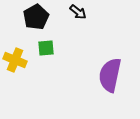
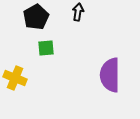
black arrow: rotated 120 degrees counterclockwise
yellow cross: moved 18 px down
purple semicircle: rotated 12 degrees counterclockwise
